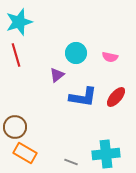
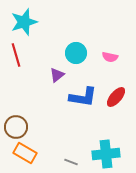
cyan star: moved 5 px right
brown circle: moved 1 px right
